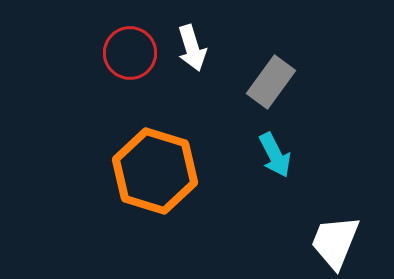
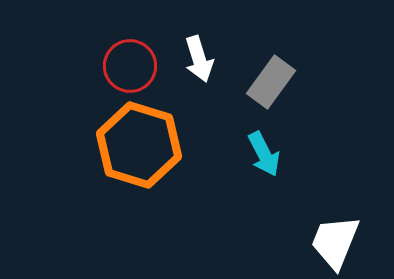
white arrow: moved 7 px right, 11 px down
red circle: moved 13 px down
cyan arrow: moved 11 px left, 1 px up
orange hexagon: moved 16 px left, 26 px up
